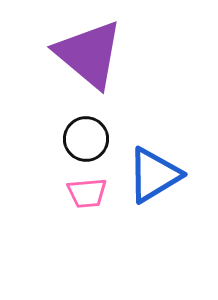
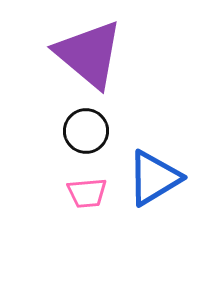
black circle: moved 8 px up
blue triangle: moved 3 px down
